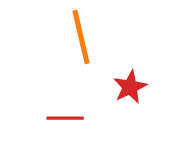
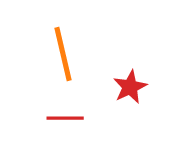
orange line: moved 18 px left, 17 px down
